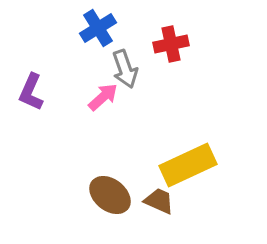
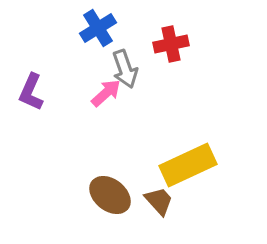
pink arrow: moved 3 px right, 4 px up
brown trapezoid: rotated 24 degrees clockwise
